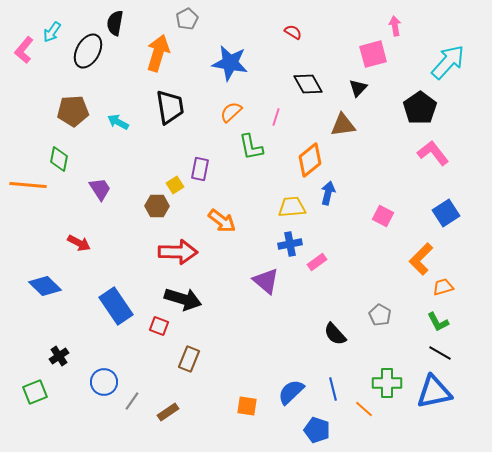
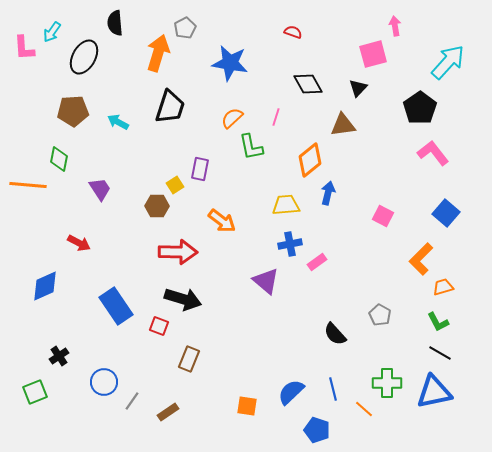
gray pentagon at (187, 19): moved 2 px left, 9 px down
black semicircle at (115, 23): rotated 15 degrees counterclockwise
red semicircle at (293, 32): rotated 12 degrees counterclockwise
pink L-shape at (24, 50): moved 2 px up; rotated 44 degrees counterclockwise
black ellipse at (88, 51): moved 4 px left, 6 px down
black trapezoid at (170, 107): rotated 27 degrees clockwise
orange semicircle at (231, 112): moved 1 px right, 6 px down
yellow trapezoid at (292, 207): moved 6 px left, 2 px up
blue square at (446, 213): rotated 16 degrees counterclockwise
blue diamond at (45, 286): rotated 68 degrees counterclockwise
